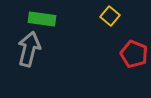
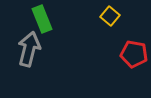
green rectangle: rotated 60 degrees clockwise
red pentagon: rotated 12 degrees counterclockwise
